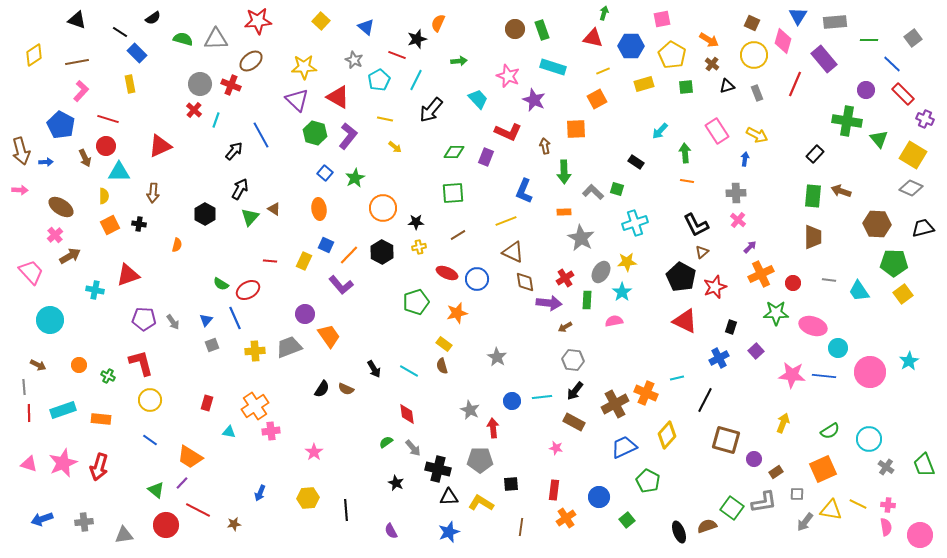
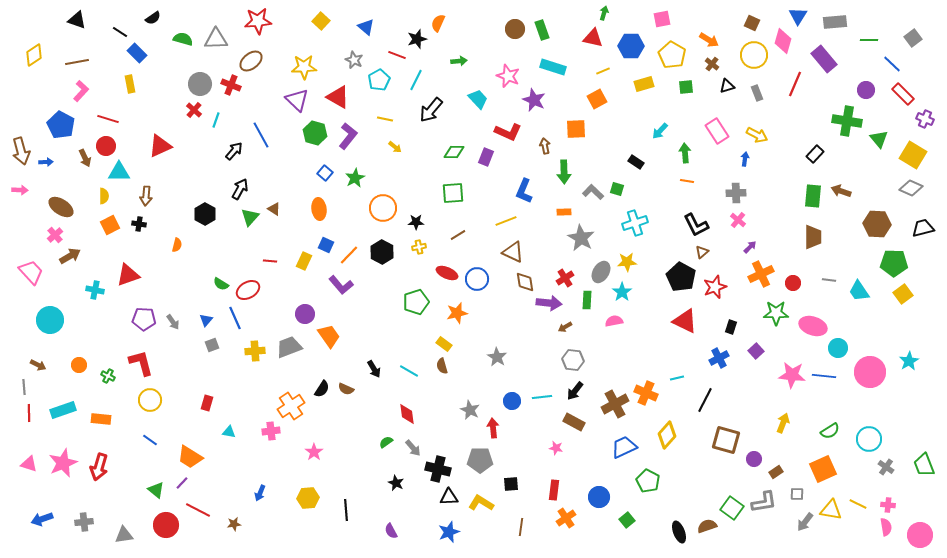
brown arrow at (153, 193): moved 7 px left, 3 px down
orange cross at (255, 406): moved 36 px right
